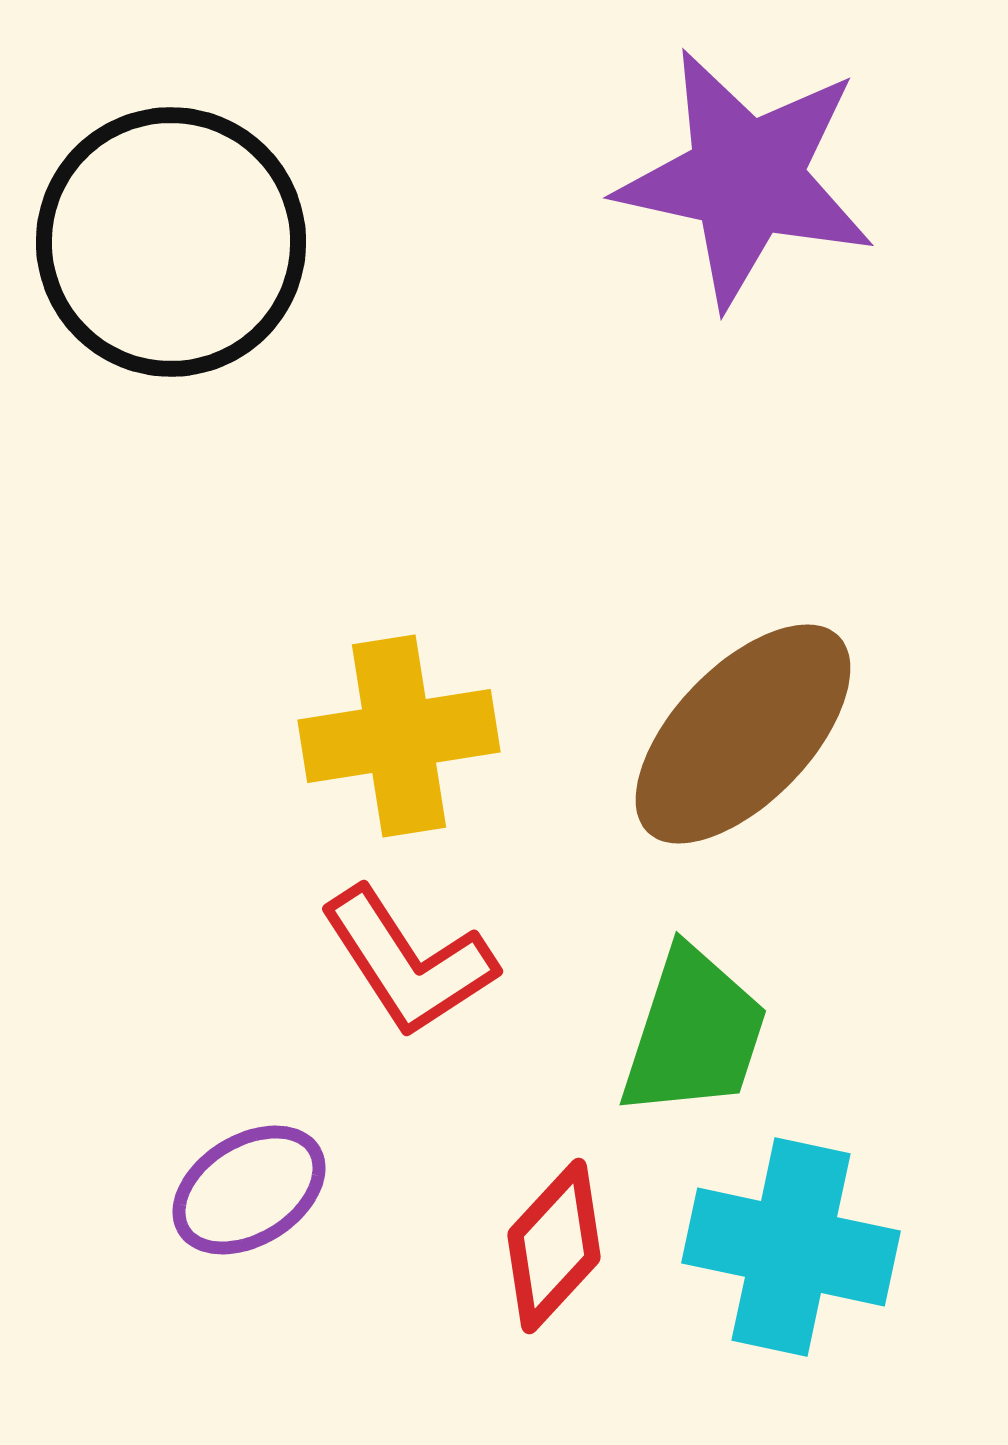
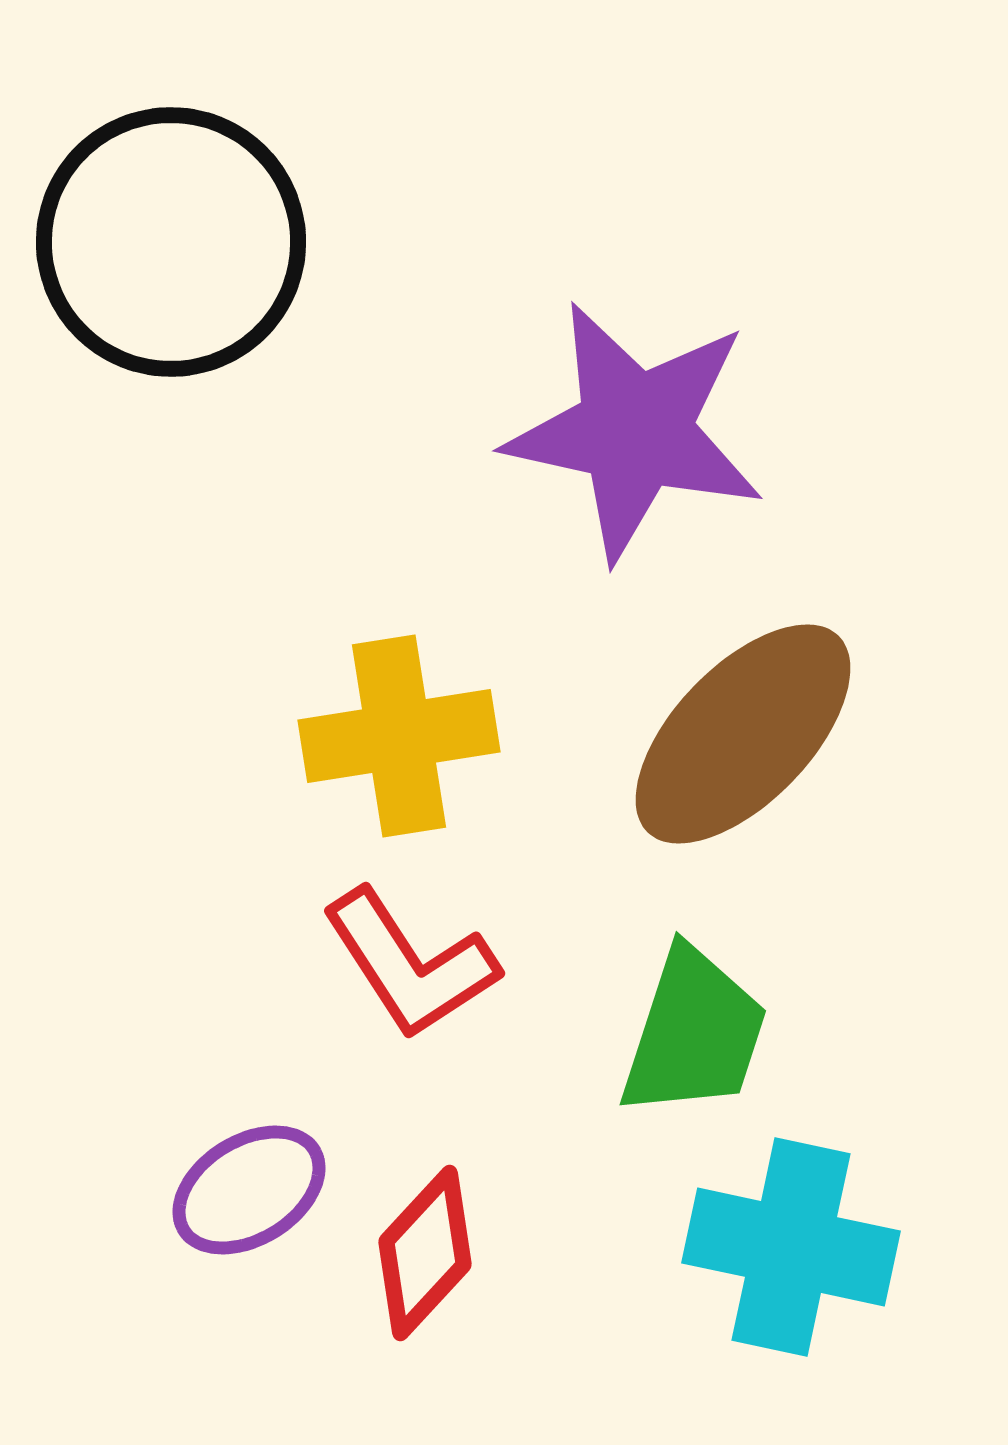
purple star: moved 111 px left, 253 px down
red L-shape: moved 2 px right, 2 px down
red diamond: moved 129 px left, 7 px down
